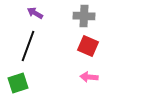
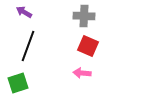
purple arrow: moved 11 px left, 1 px up
pink arrow: moved 7 px left, 4 px up
